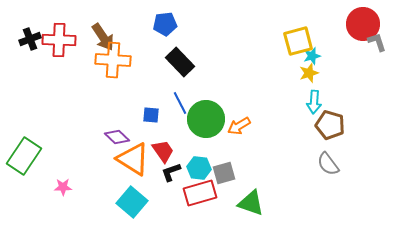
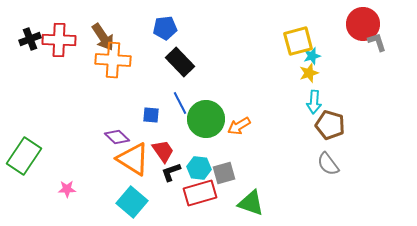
blue pentagon: moved 4 px down
pink star: moved 4 px right, 2 px down
